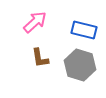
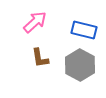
gray hexagon: rotated 12 degrees clockwise
